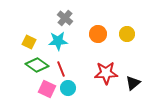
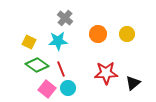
pink square: rotated 12 degrees clockwise
